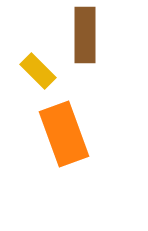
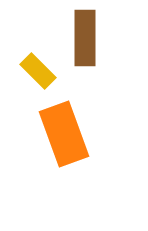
brown rectangle: moved 3 px down
